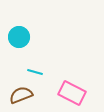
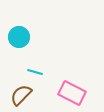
brown semicircle: rotated 25 degrees counterclockwise
